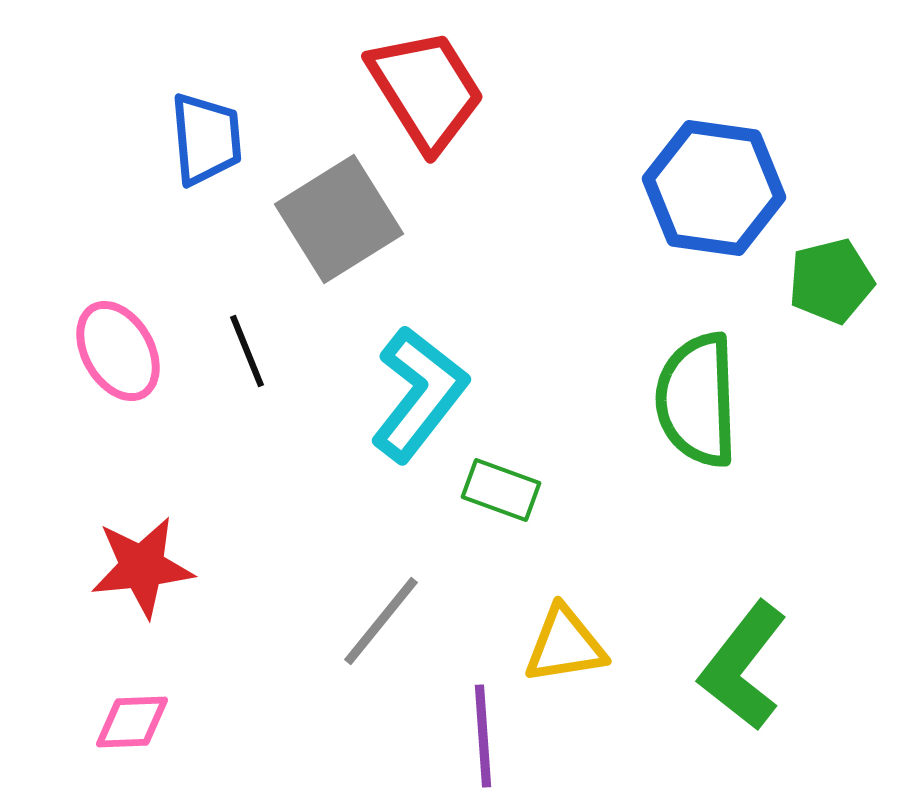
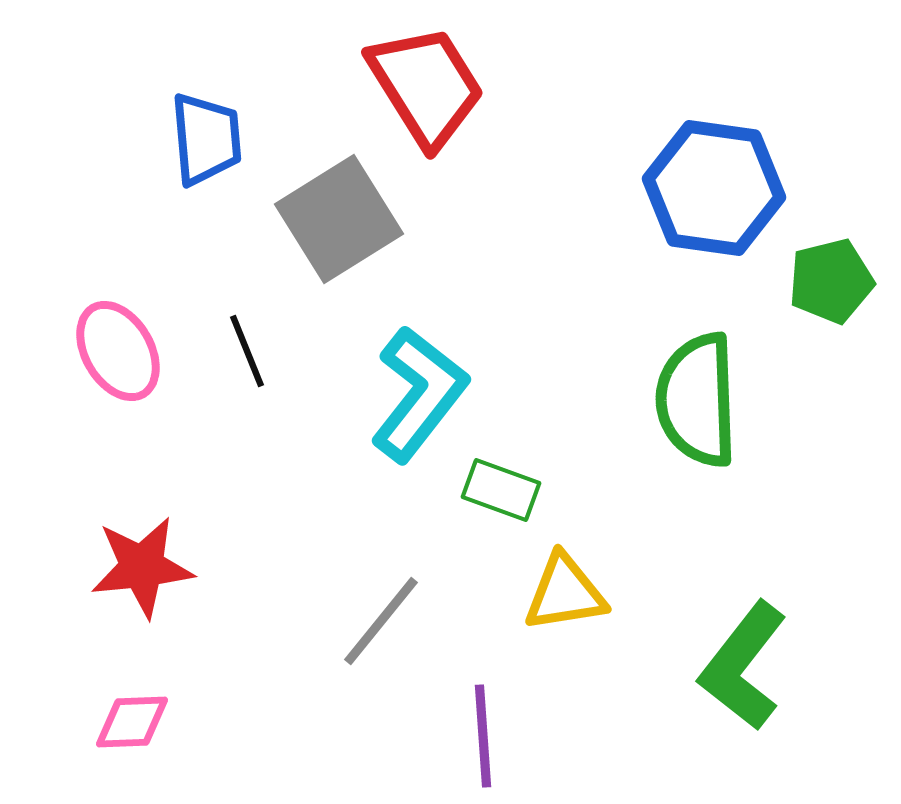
red trapezoid: moved 4 px up
yellow triangle: moved 52 px up
